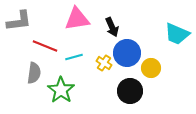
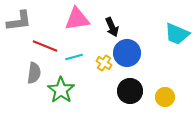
yellow circle: moved 14 px right, 29 px down
